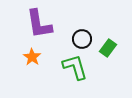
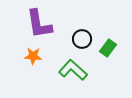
orange star: moved 1 px right, 1 px up; rotated 30 degrees counterclockwise
green L-shape: moved 2 px left, 3 px down; rotated 32 degrees counterclockwise
